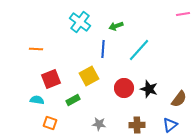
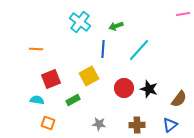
orange square: moved 2 px left
